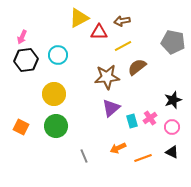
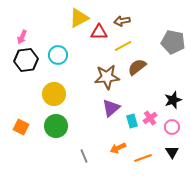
black triangle: rotated 32 degrees clockwise
